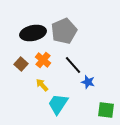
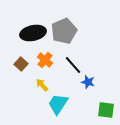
orange cross: moved 2 px right
